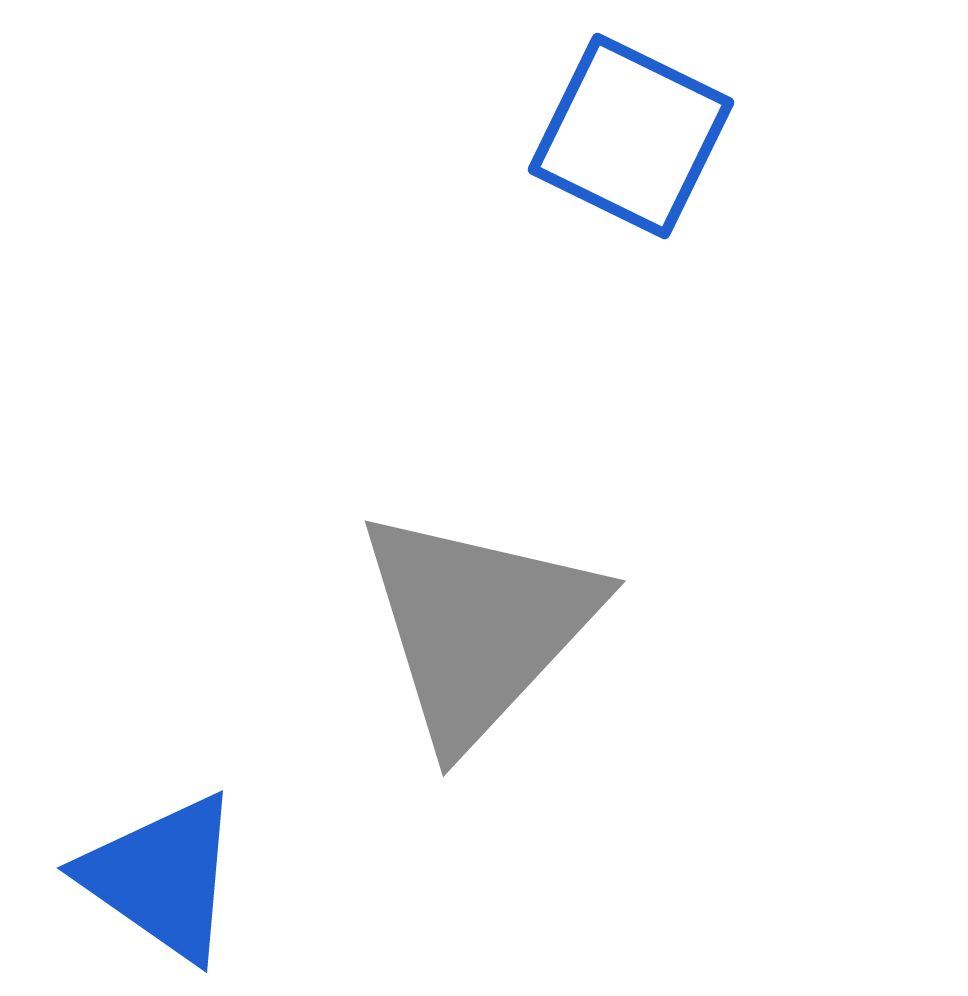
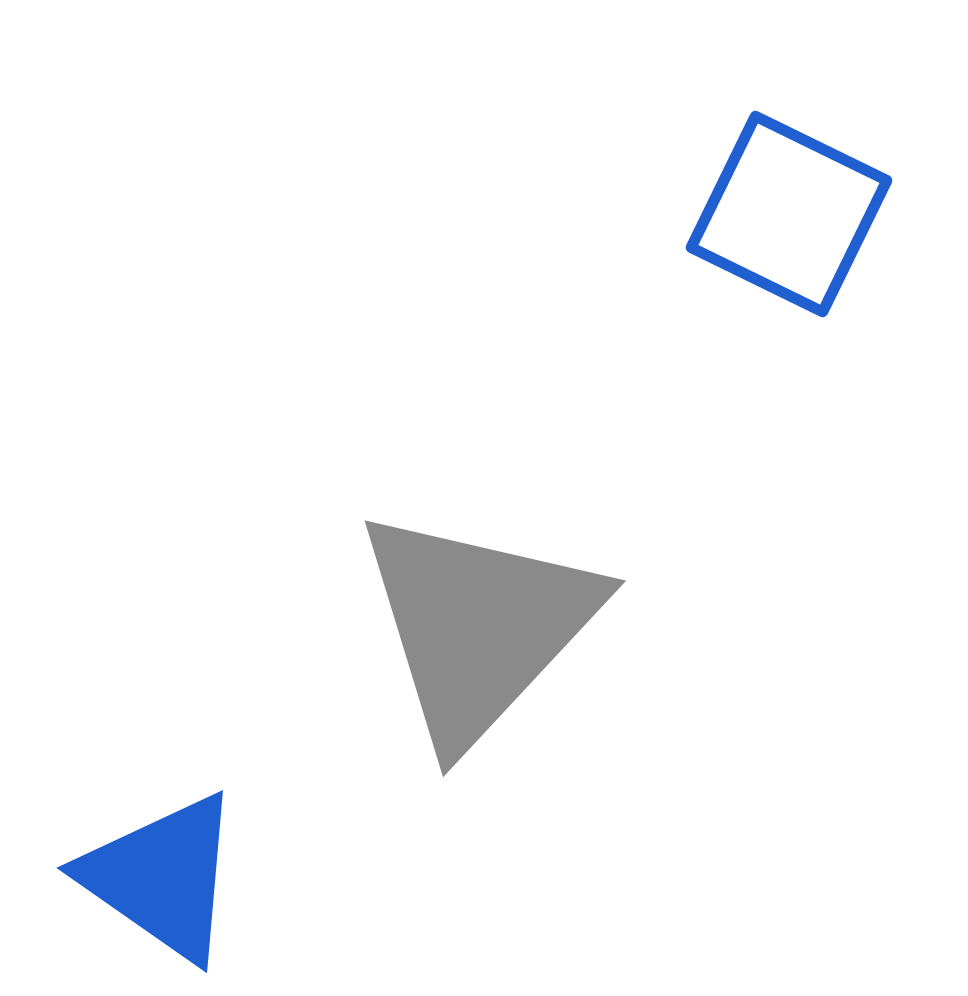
blue square: moved 158 px right, 78 px down
